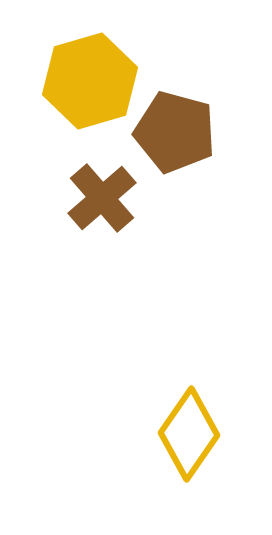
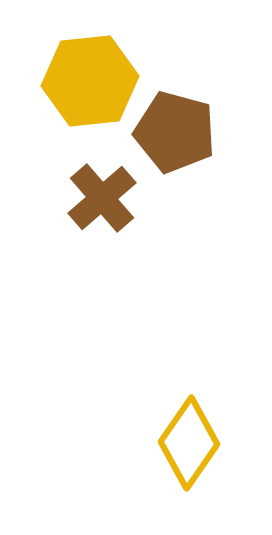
yellow hexagon: rotated 10 degrees clockwise
yellow diamond: moved 9 px down
